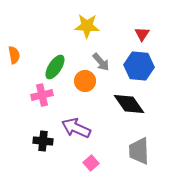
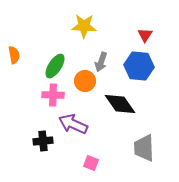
yellow star: moved 3 px left
red triangle: moved 3 px right, 1 px down
gray arrow: rotated 60 degrees clockwise
green ellipse: moved 1 px up
pink cross: moved 11 px right; rotated 15 degrees clockwise
black diamond: moved 9 px left
purple arrow: moved 3 px left, 4 px up
black cross: rotated 12 degrees counterclockwise
gray trapezoid: moved 5 px right, 3 px up
pink square: rotated 28 degrees counterclockwise
